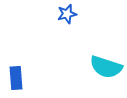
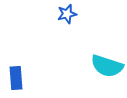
cyan semicircle: moved 1 px right, 1 px up
